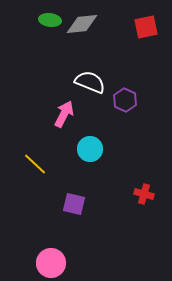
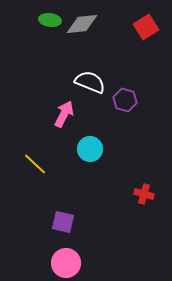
red square: rotated 20 degrees counterclockwise
purple hexagon: rotated 10 degrees counterclockwise
purple square: moved 11 px left, 18 px down
pink circle: moved 15 px right
